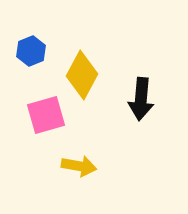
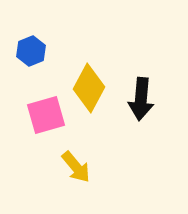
yellow diamond: moved 7 px right, 13 px down
yellow arrow: moved 3 px left, 1 px down; rotated 40 degrees clockwise
